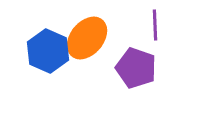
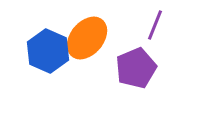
purple line: rotated 24 degrees clockwise
purple pentagon: rotated 30 degrees clockwise
